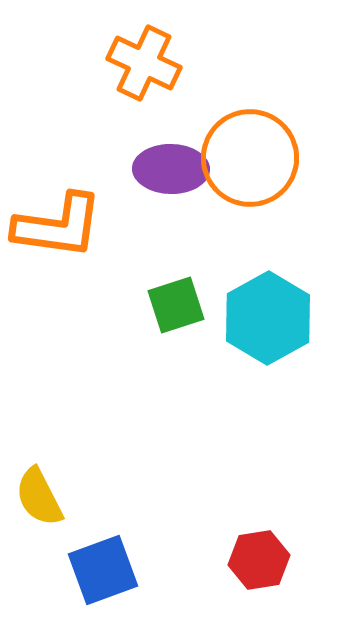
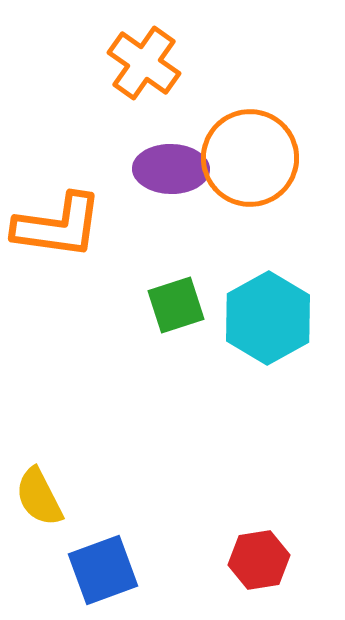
orange cross: rotated 10 degrees clockwise
